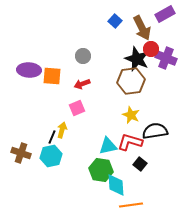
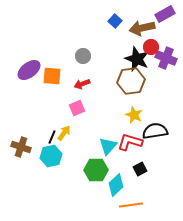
brown arrow: rotated 105 degrees clockwise
red circle: moved 2 px up
purple ellipse: rotated 40 degrees counterclockwise
yellow star: moved 3 px right
yellow arrow: moved 2 px right, 3 px down; rotated 21 degrees clockwise
cyan triangle: rotated 36 degrees counterclockwise
brown cross: moved 6 px up
black square: moved 5 px down; rotated 24 degrees clockwise
green hexagon: moved 5 px left; rotated 10 degrees counterclockwise
cyan diamond: rotated 50 degrees clockwise
